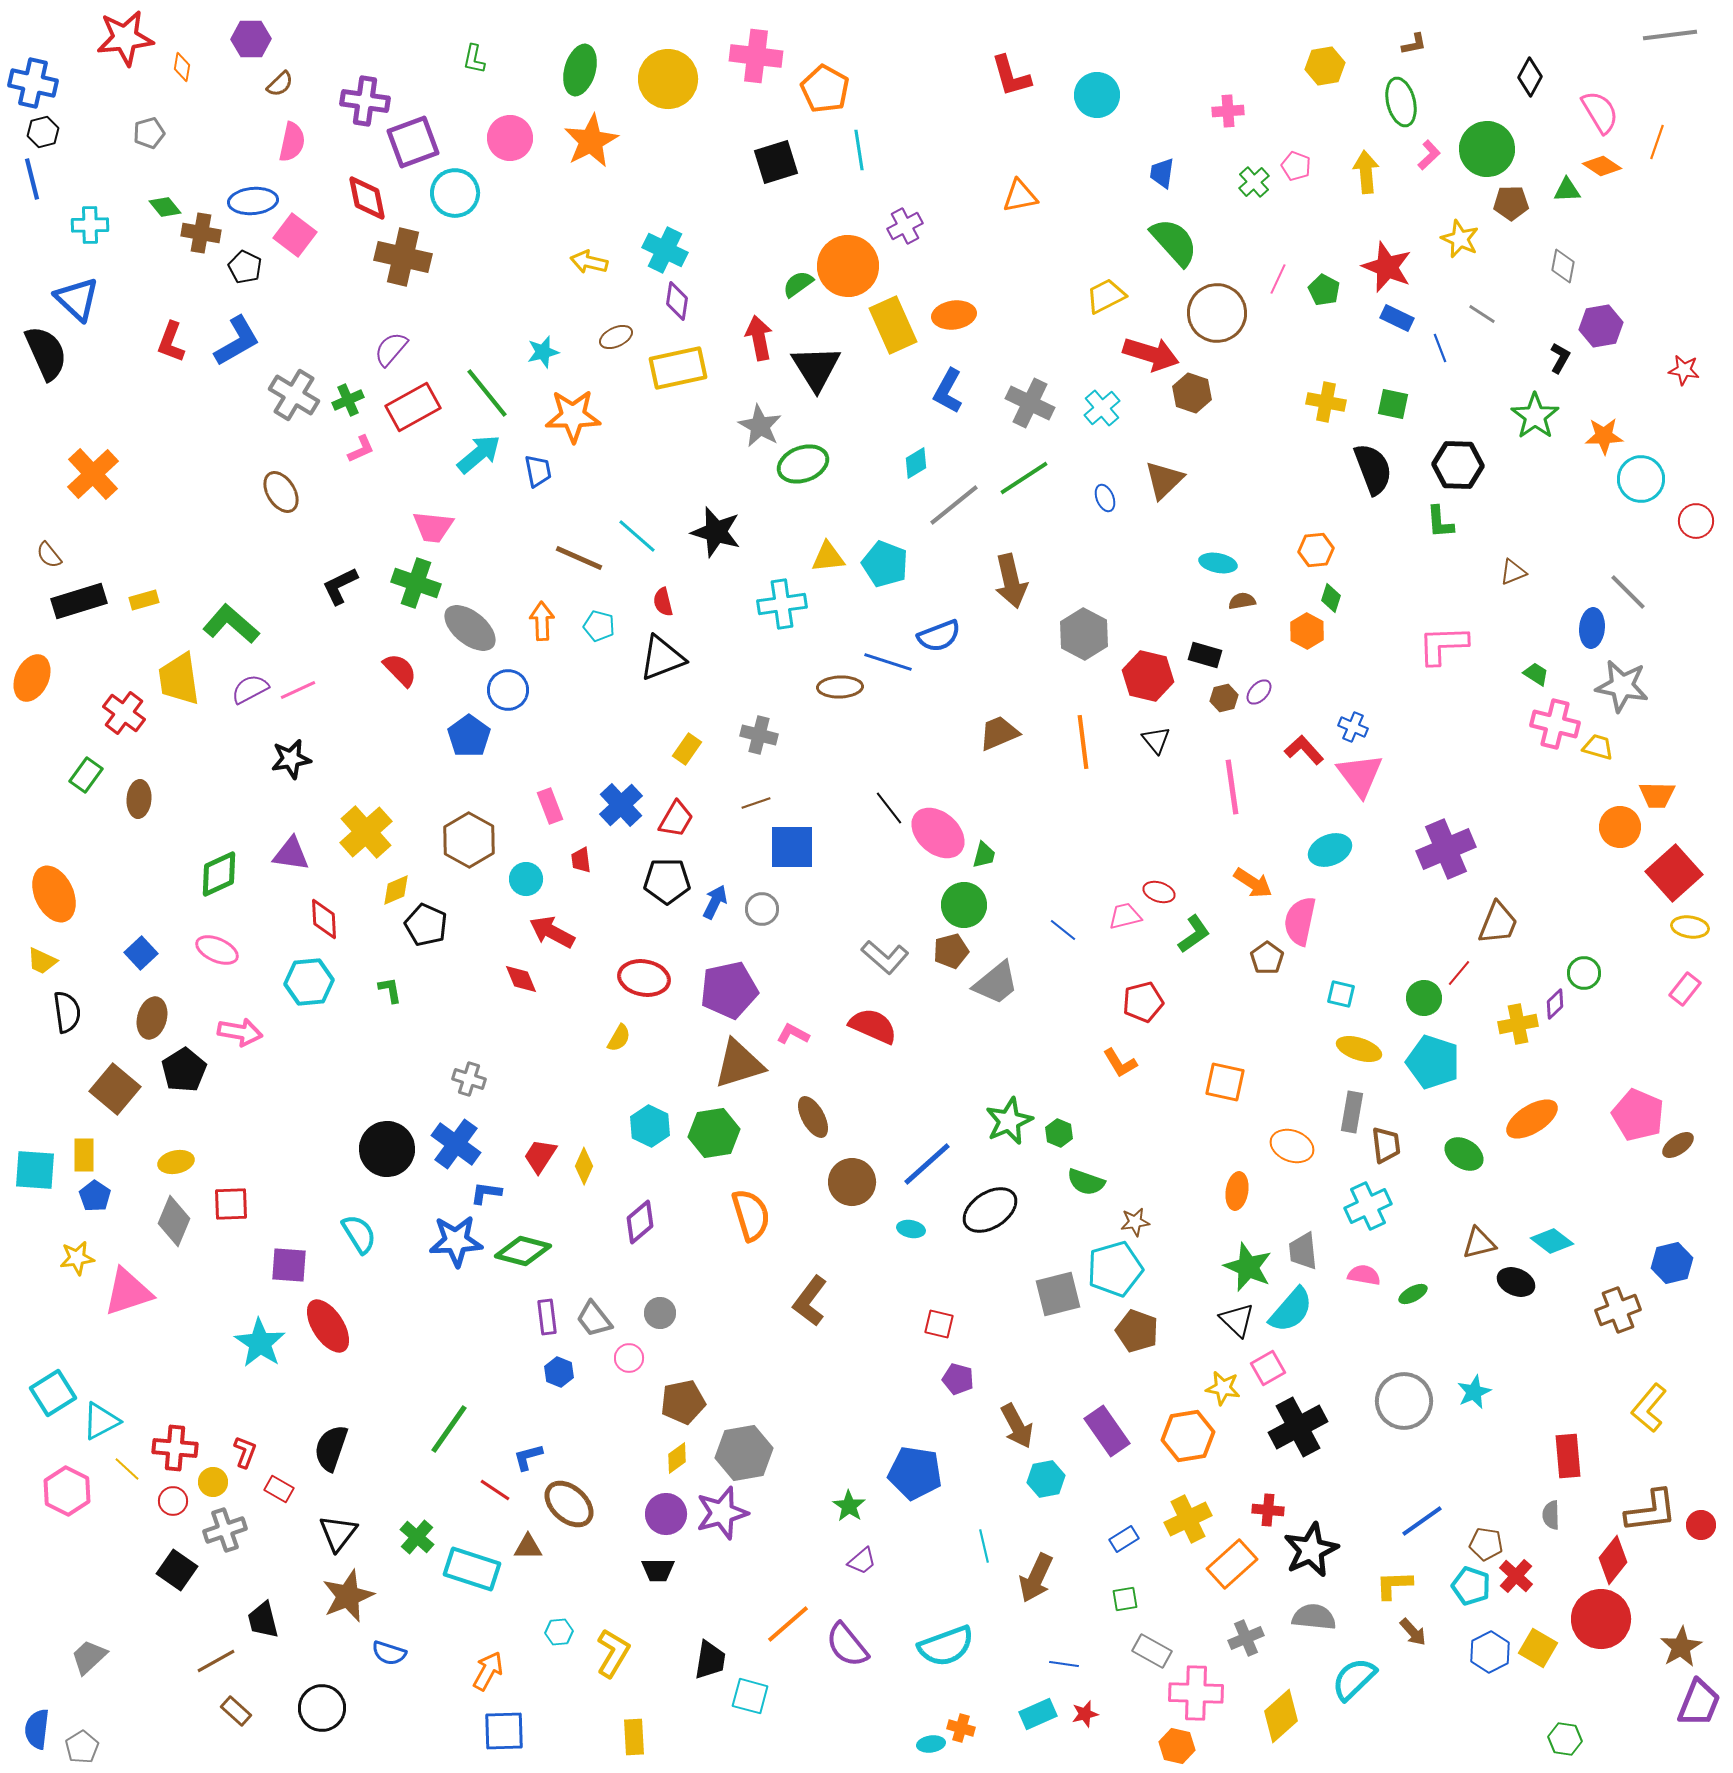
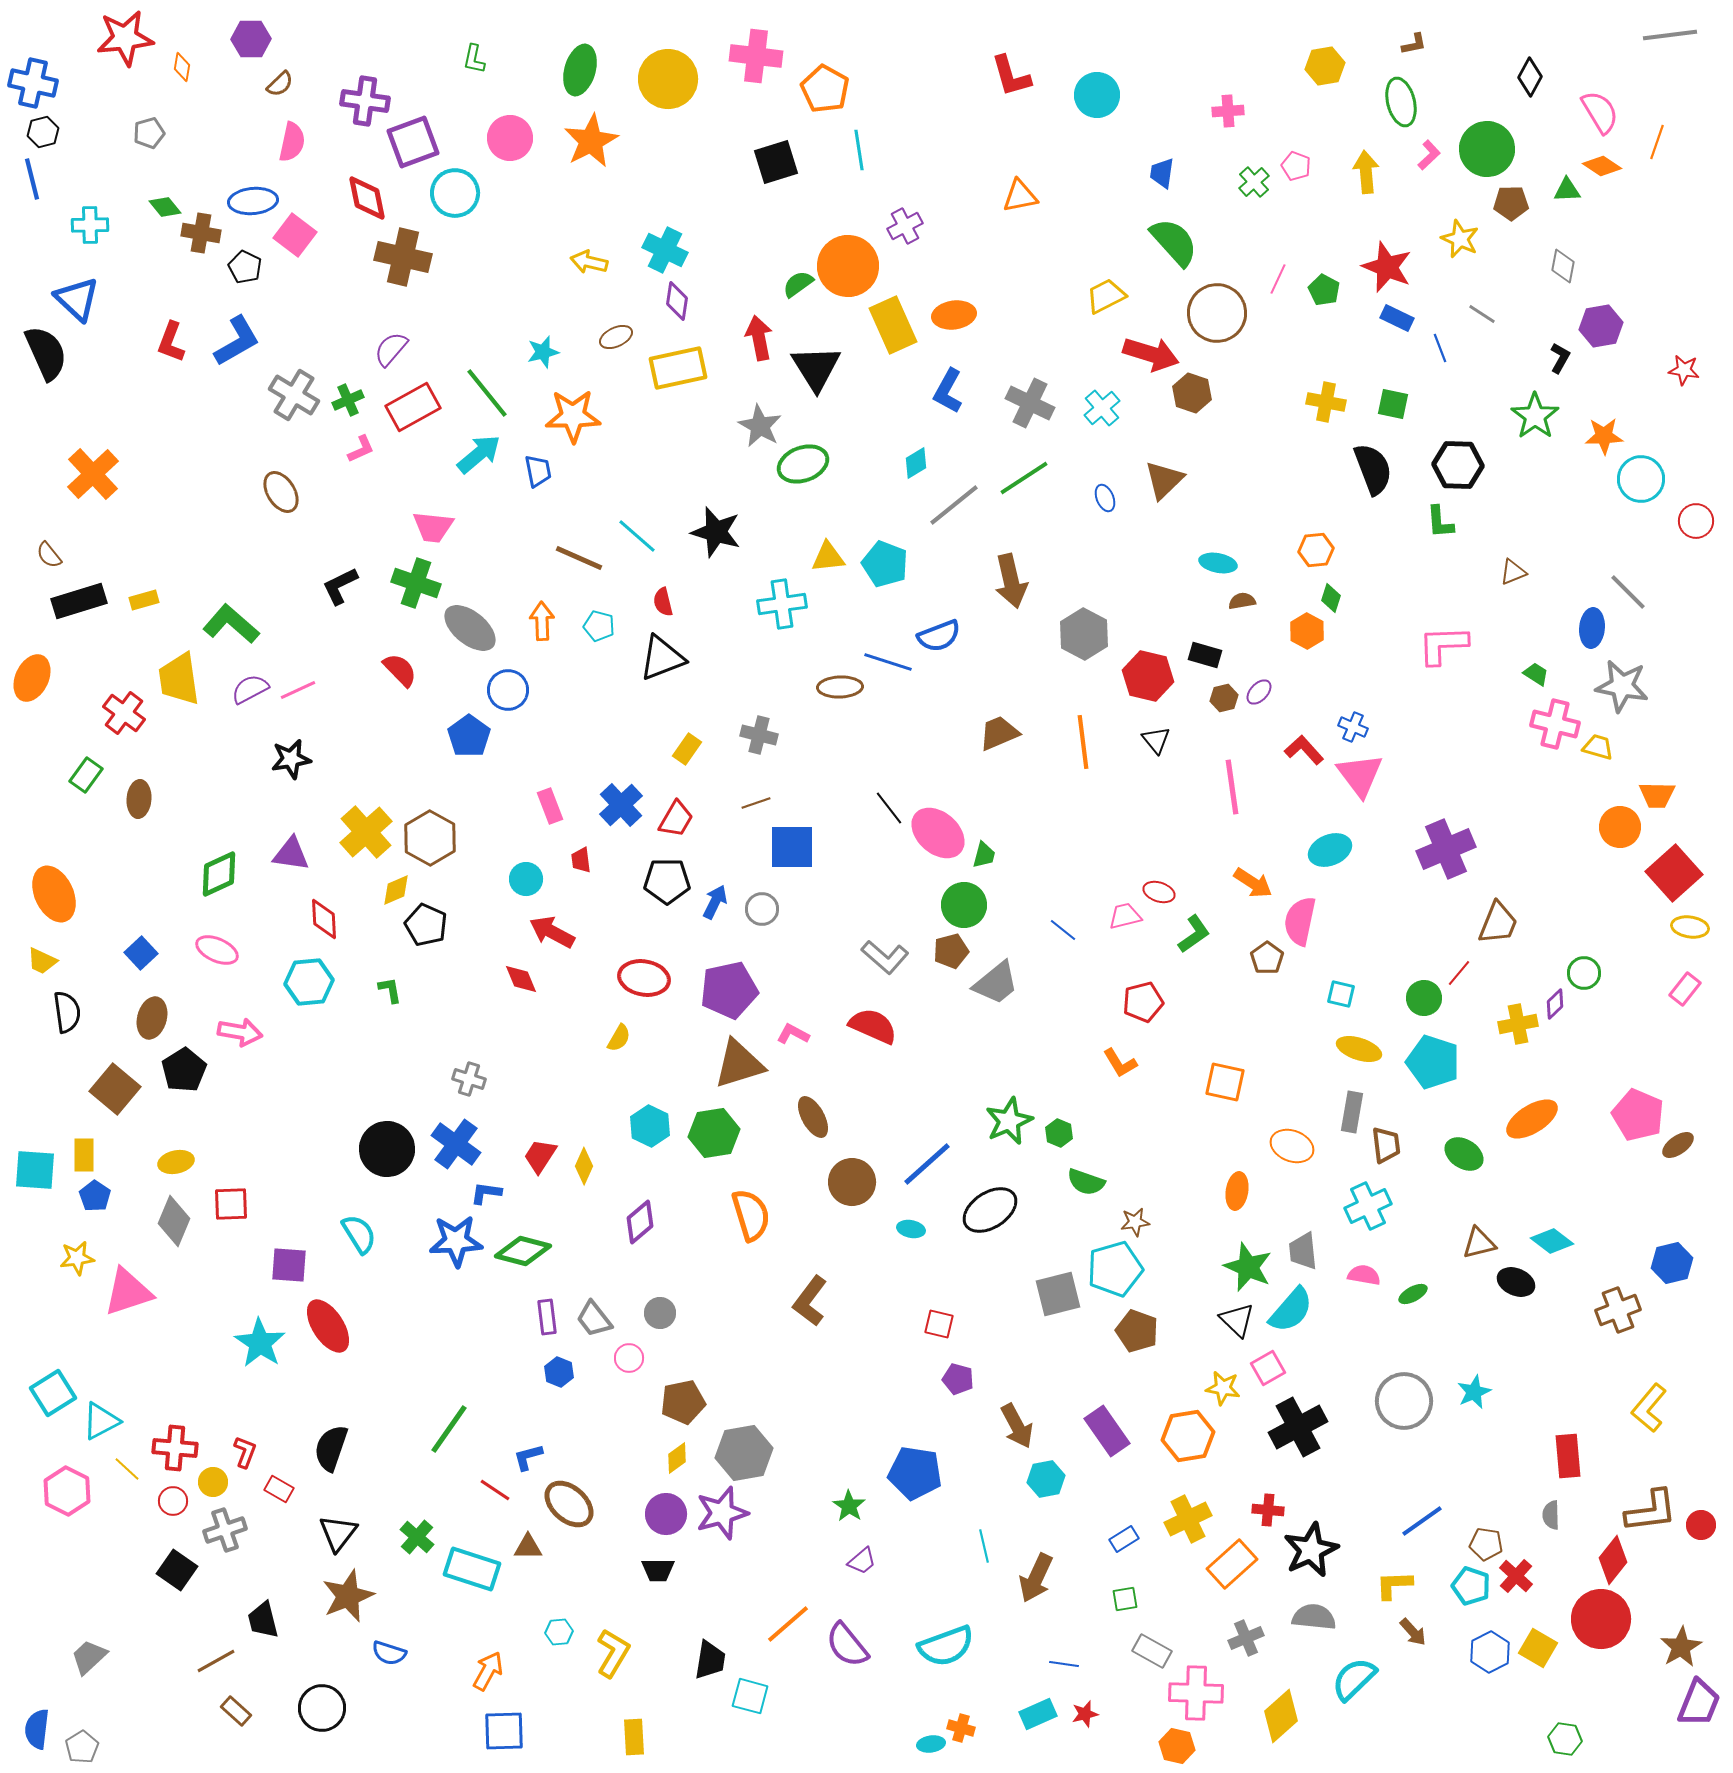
brown hexagon at (469, 840): moved 39 px left, 2 px up
